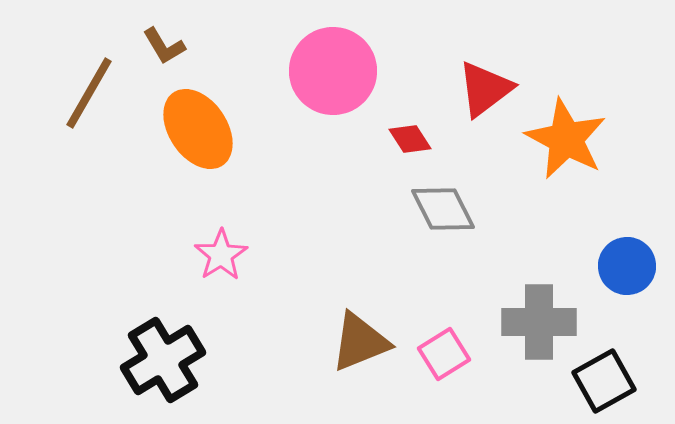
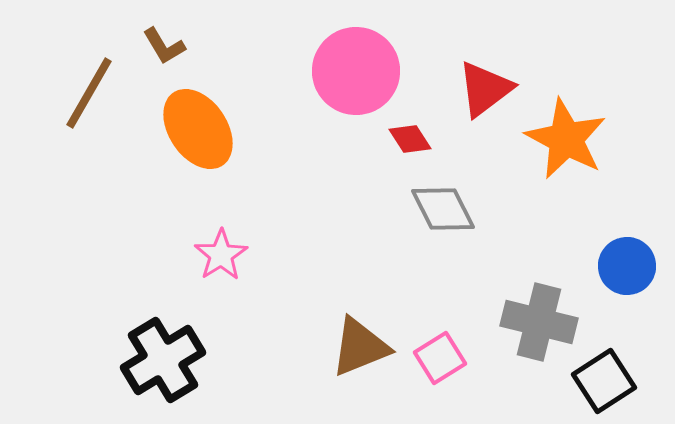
pink circle: moved 23 px right
gray cross: rotated 14 degrees clockwise
brown triangle: moved 5 px down
pink square: moved 4 px left, 4 px down
black square: rotated 4 degrees counterclockwise
